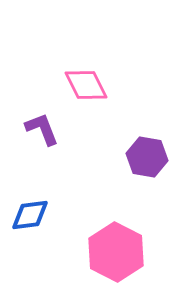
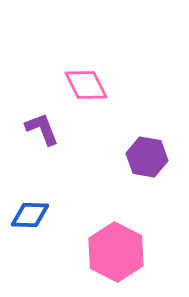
blue diamond: rotated 9 degrees clockwise
